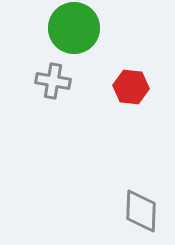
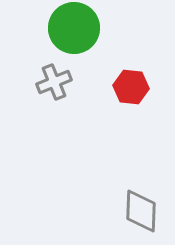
gray cross: moved 1 px right, 1 px down; rotated 32 degrees counterclockwise
